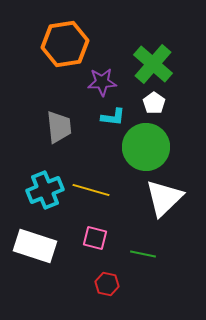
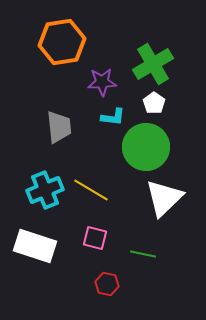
orange hexagon: moved 3 px left, 2 px up
green cross: rotated 18 degrees clockwise
yellow line: rotated 15 degrees clockwise
